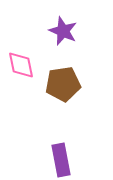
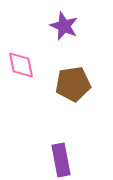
purple star: moved 1 px right, 5 px up
brown pentagon: moved 10 px right
